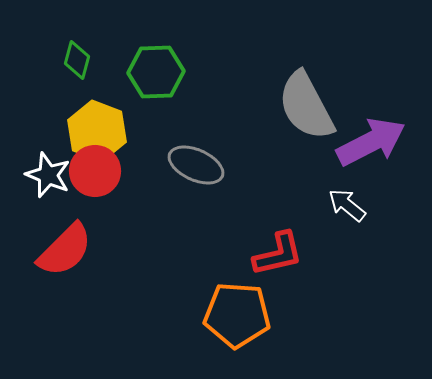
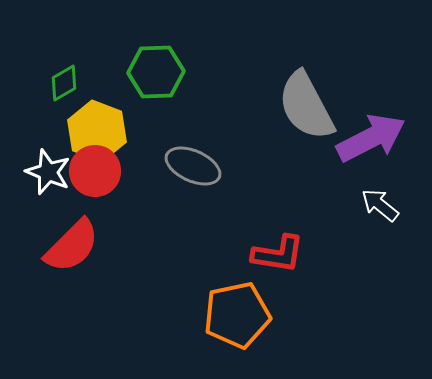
green diamond: moved 13 px left, 23 px down; rotated 45 degrees clockwise
purple arrow: moved 4 px up
gray ellipse: moved 3 px left, 1 px down
white star: moved 3 px up
white arrow: moved 33 px right
red semicircle: moved 7 px right, 4 px up
red L-shape: rotated 22 degrees clockwise
orange pentagon: rotated 16 degrees counterclockwise
